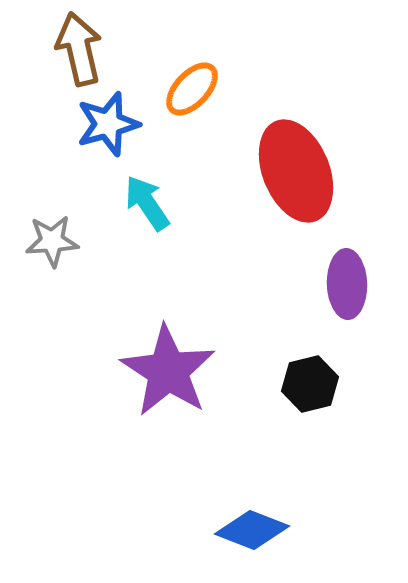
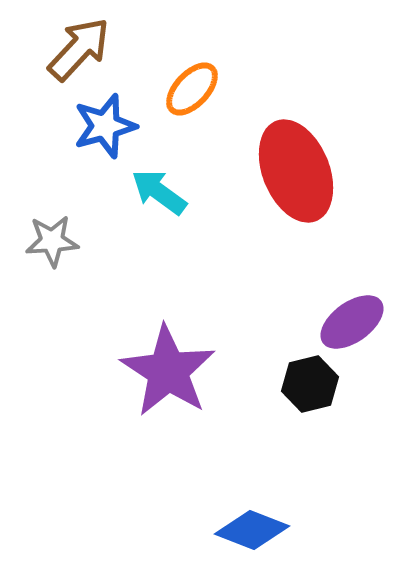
brown arrow: rotated 56 degrees clockwise
blue star: moved 3 px left, 2 px down
cyan arrow: moved 12 px right, 11 px up; rotated 20 degrees counterclockwise
purple ellipse: moved 5 px right, 38 px down; rotated 56 degrees clockwise
